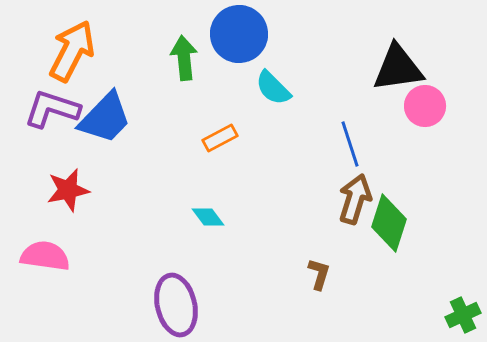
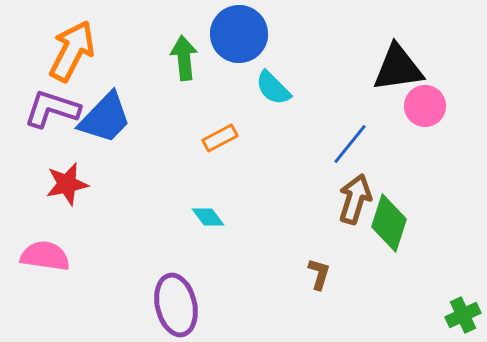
blue line: rotated 57 degrees clockwise
red star: moved 1 px left, 6 px up
